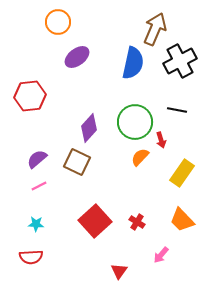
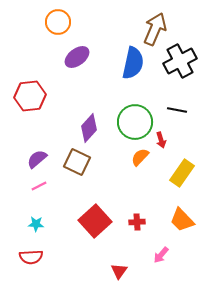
red cross: rotated 35 degrees counterclockwise
